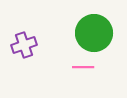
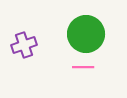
green circle: moved 8 px left, 1 px down
